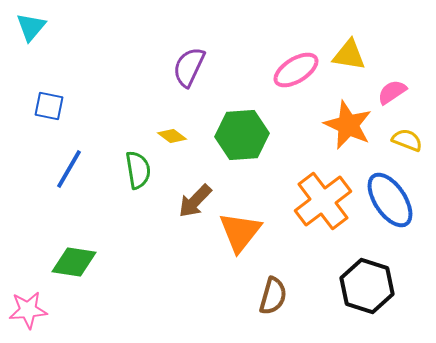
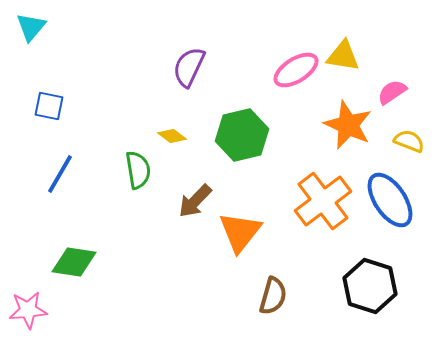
yellow triangle: moved 6 px left, 1 px down
green hexagon: rotated 9 degrees counterclockwise
yellow semicircle: moved 2 px right, 1 px down
blue line: moved 9 px left, 5 px down
black hexagon: moved 3 px right
